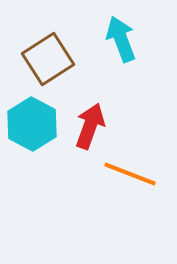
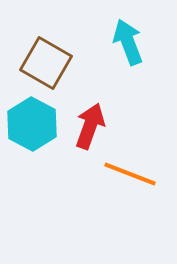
cyan arrow: moved 7 px right, 3 px down
brown square: moved 2 px left, 4 px down; rotated 27 degrees counterclockwise
